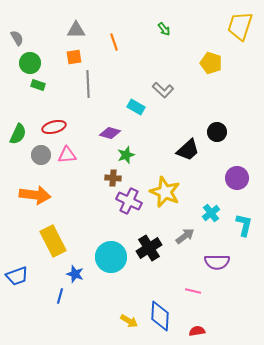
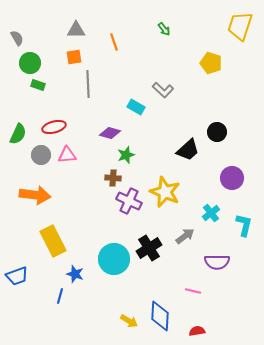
purple circle: moved 5 px left
cyan circle: moved 3 px right, 2 px down
